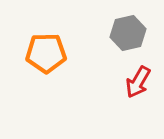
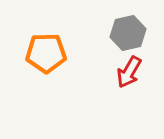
red arrow: moved 9 px left, 10 px up
